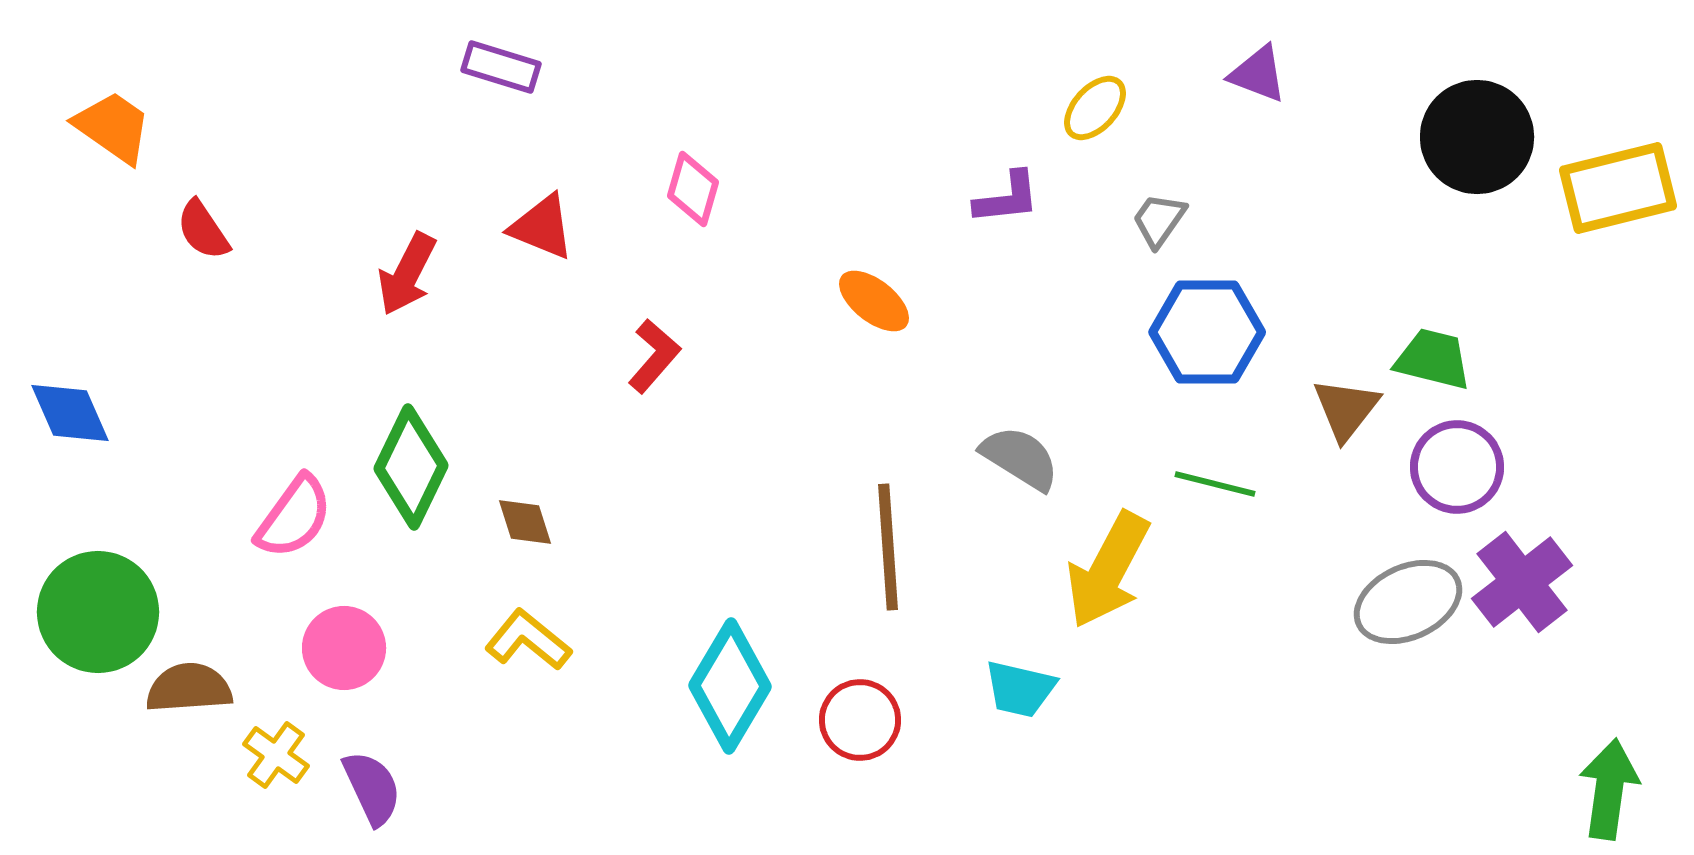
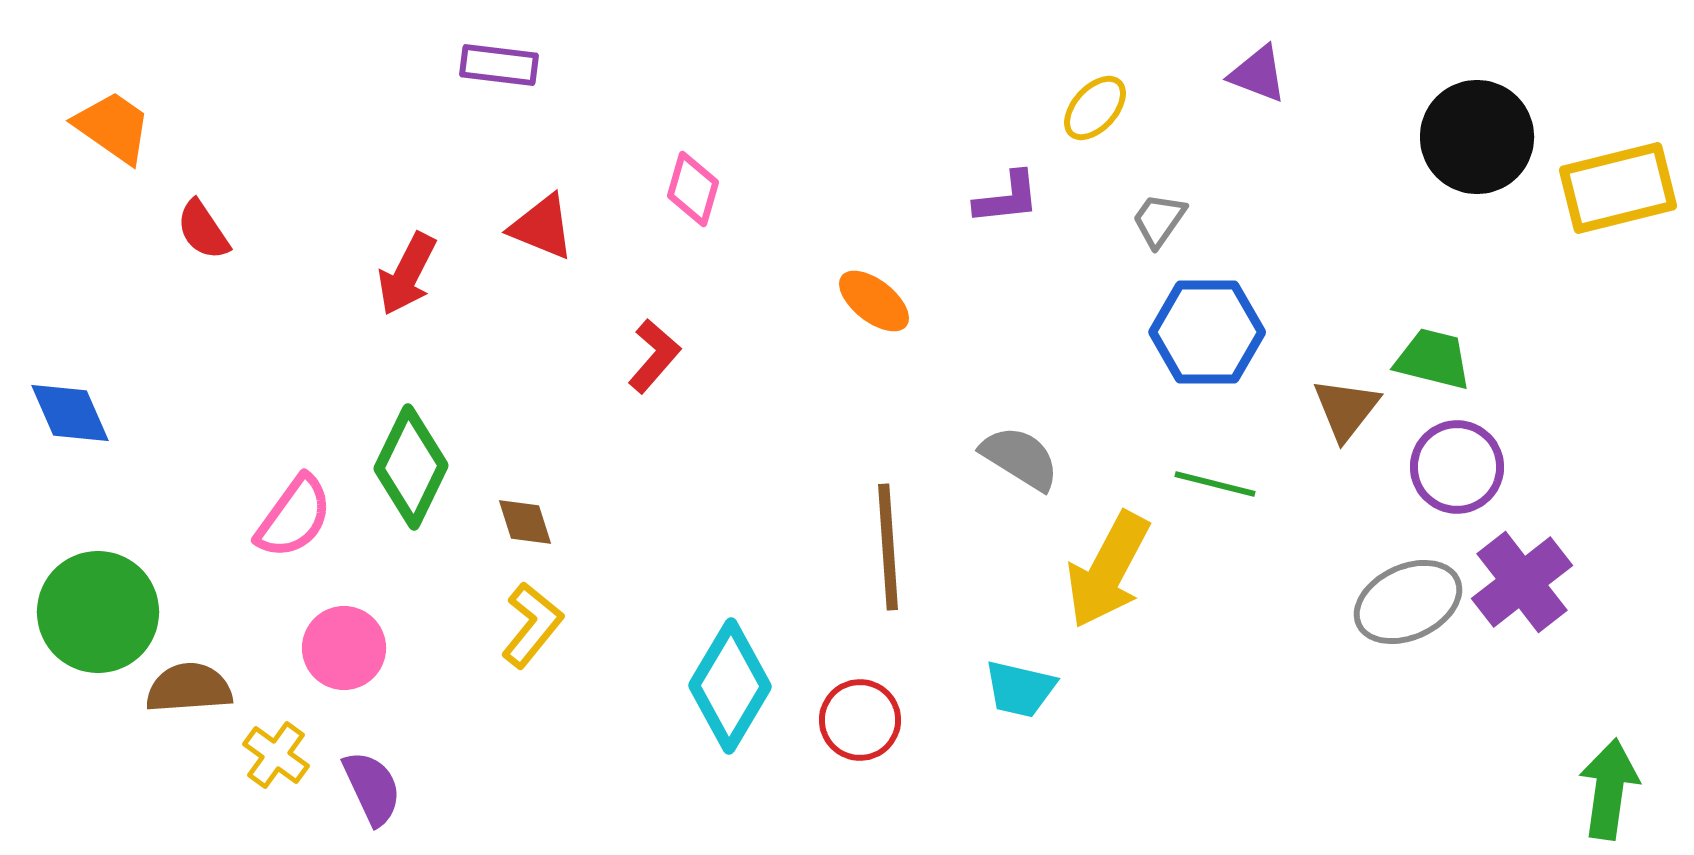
purple rectangle: moved 2 px left, 2 px up; rotated 10 degrees counterclockwise
yellow L-shape: moved 4 px right, 15 px up; rotated 90 degrees clockwise
